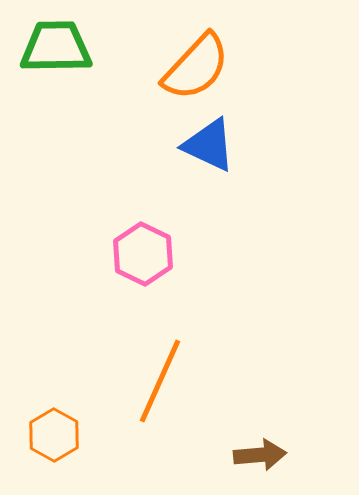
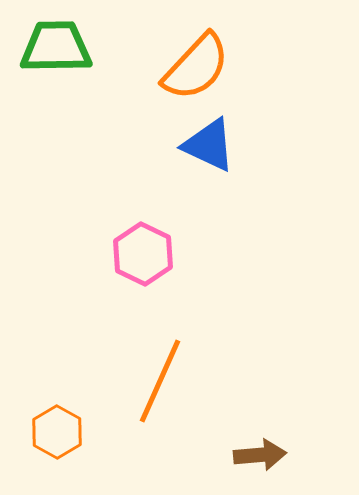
orange hexagon: moved 3 px right, 3 px up
